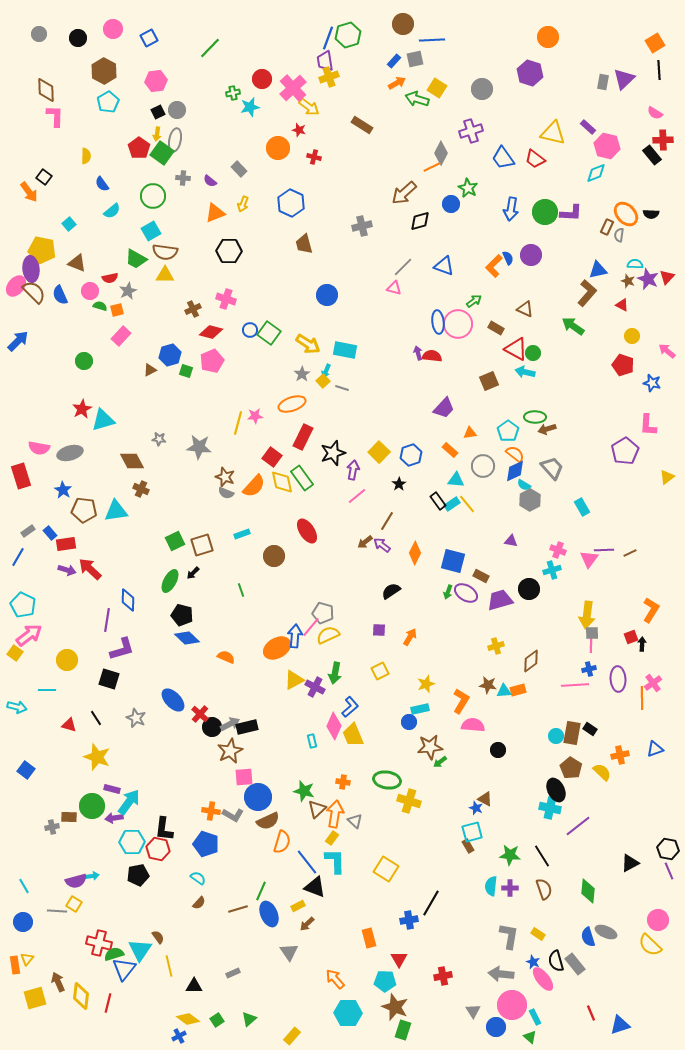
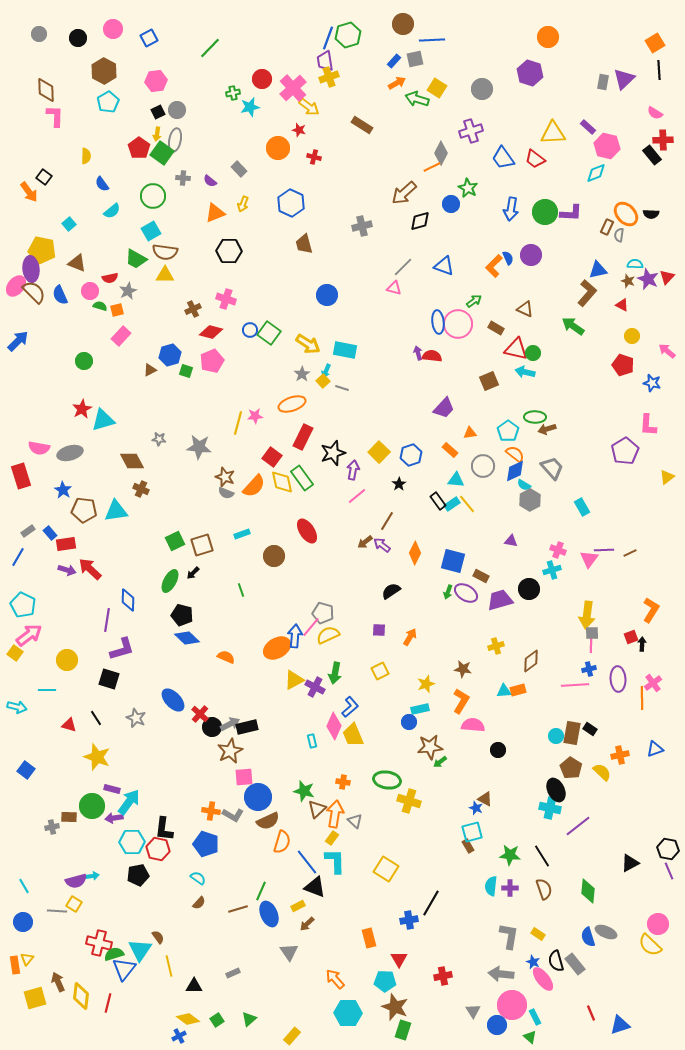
yellow triangle at (553, 133): rotated 16 degrees counterclockwise
red triangle at (516, 349): rotated 15 degrees counterclockwise
brown star at (488, 685): moved 25 px left, 16 px up
pink circle at (658, 920): moved 4 px down
blue circle at (496, 1027): moved 1 px right, 2 px up
